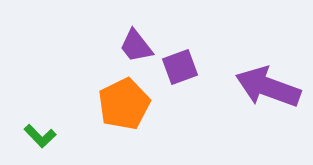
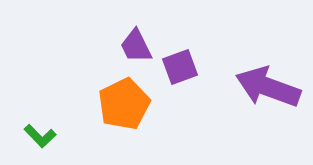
purple trapezoid: rotated 12 degrees clockwise
